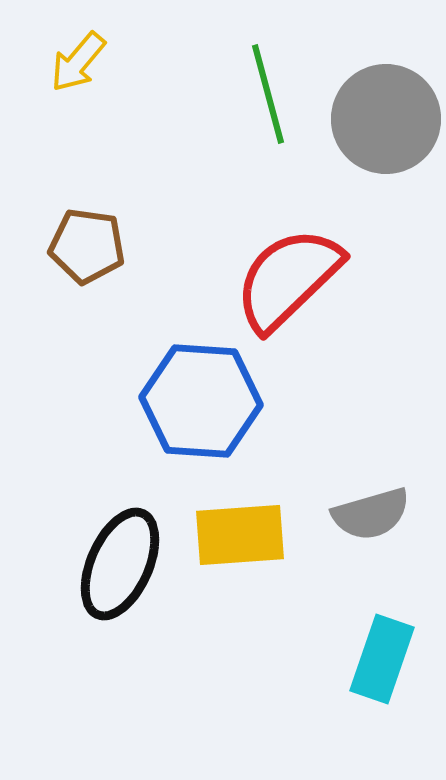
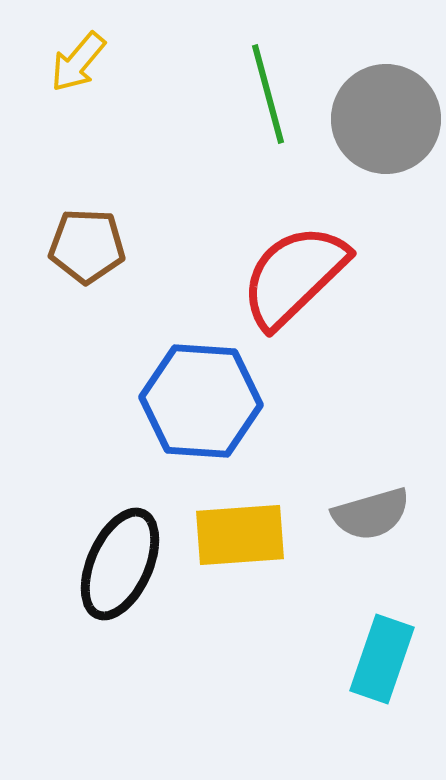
brown pentagon: rotated 6 degrees counterclockwise
red semicircle: moved 6 px right, 3 px up
